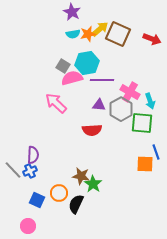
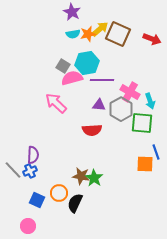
green star: moved 1 px right, 6 px up
black semicircle: moved 1 px left, 1 px up
